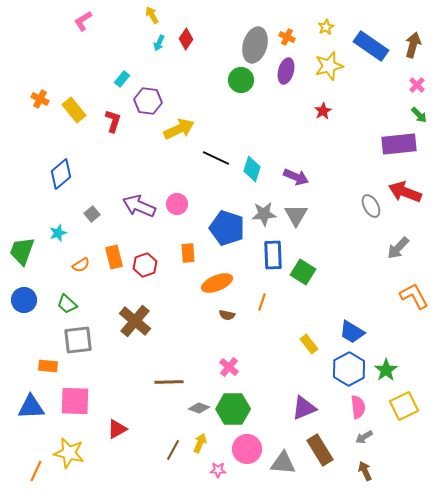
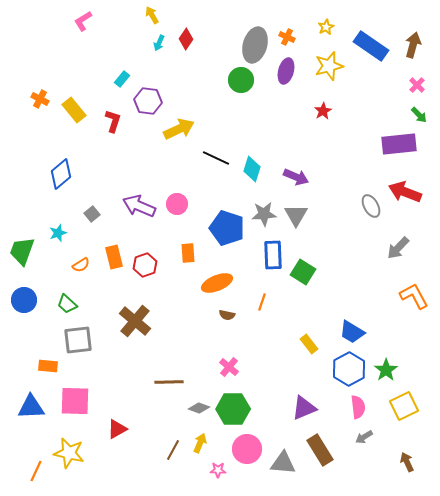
brown arrow at (365, 471): moved 42 px right, 9 px up
